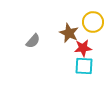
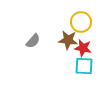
yellow circle: moved 12 px left
brown star: moved 1 px left, 7 px down; rotated 18 degrees counterclockwise
red star: rotated 18 degrees clockwise
